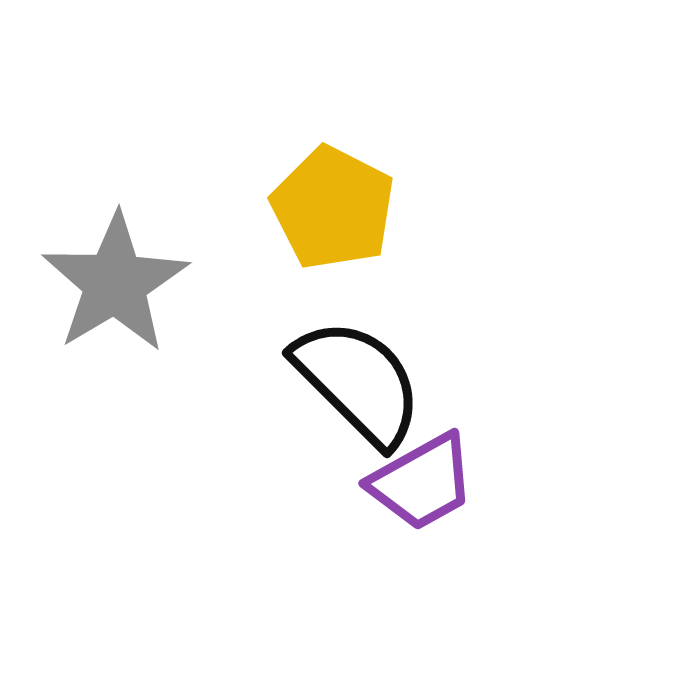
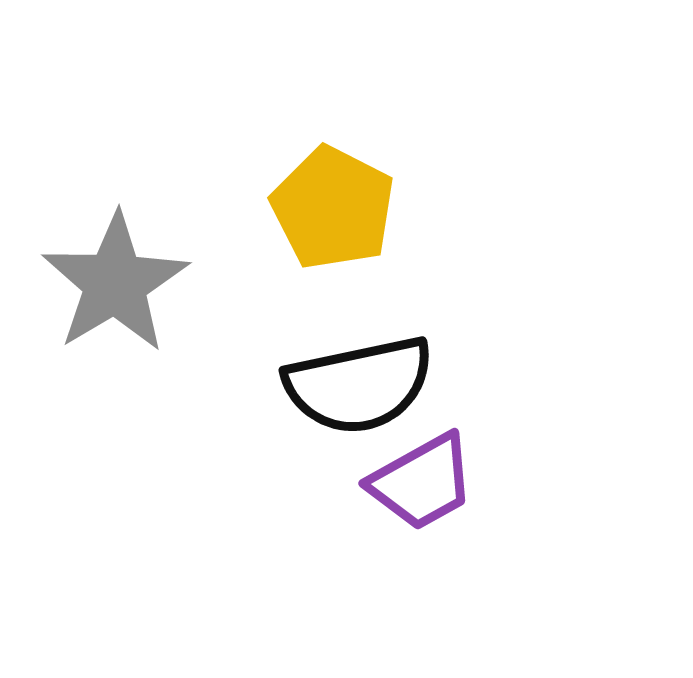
black semicircle: moved 1 px right, 3 px down; rotated 123 degrees clockwise
